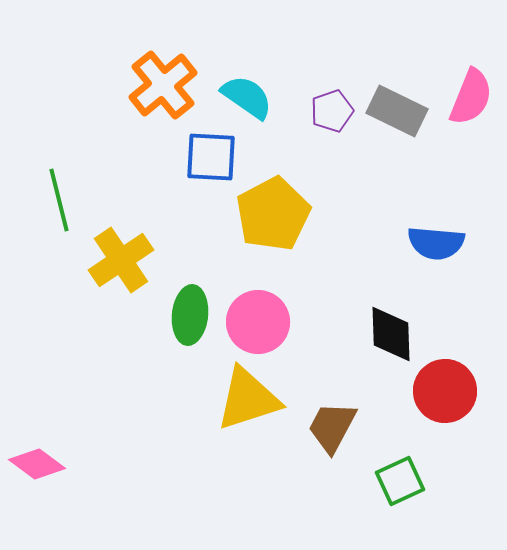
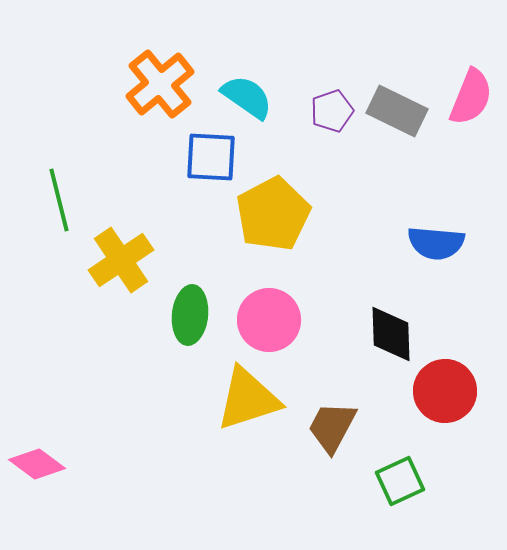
orange cross: moved 3 px left, 1 px up
pink circle: moved 11 px right, 2 px up
